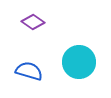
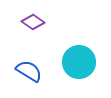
blue semicircle: rotated 16 degrees clockwise
